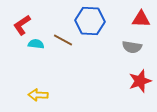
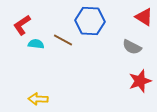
red triangle: moved 3 px right, 2 px up; rotated 30 degrees clockwise
gray semicircle: rotated 18 degrees clockwise
yellow arrow: moved 4 px down
